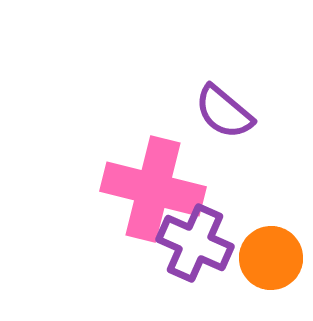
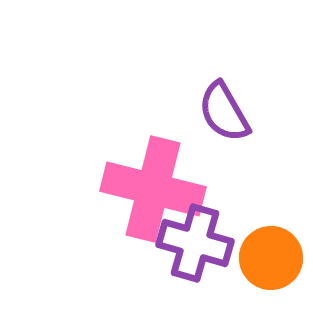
purple semicircle: rotated 20 degrees clockwise
purple cross: rotated 8 degrees counterclockwise
